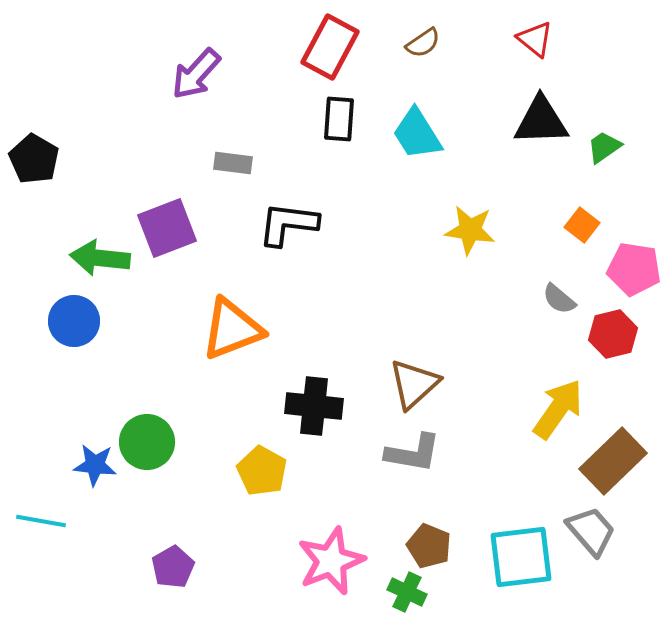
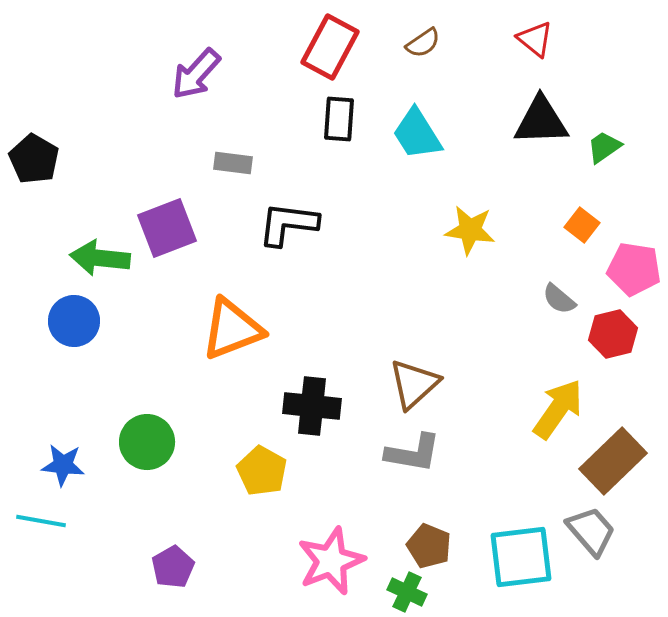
black cross: moved 2 px left
blue star: moved 32 px left
